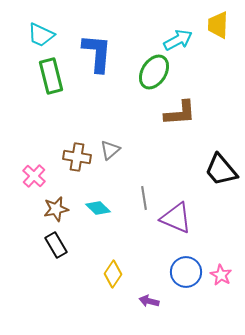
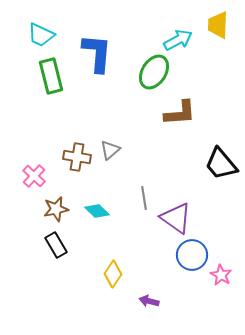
black trapezoid: moved 6 px up
cyan diamond: moved 1 px left, 3 px down
purple triangle: rotated 12 degrees clockwise
blue circle: moved 6 px right, 17 px up
